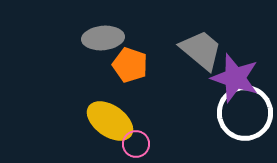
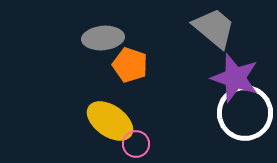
gray trapezoid: moved 13 px right, 22 px up
